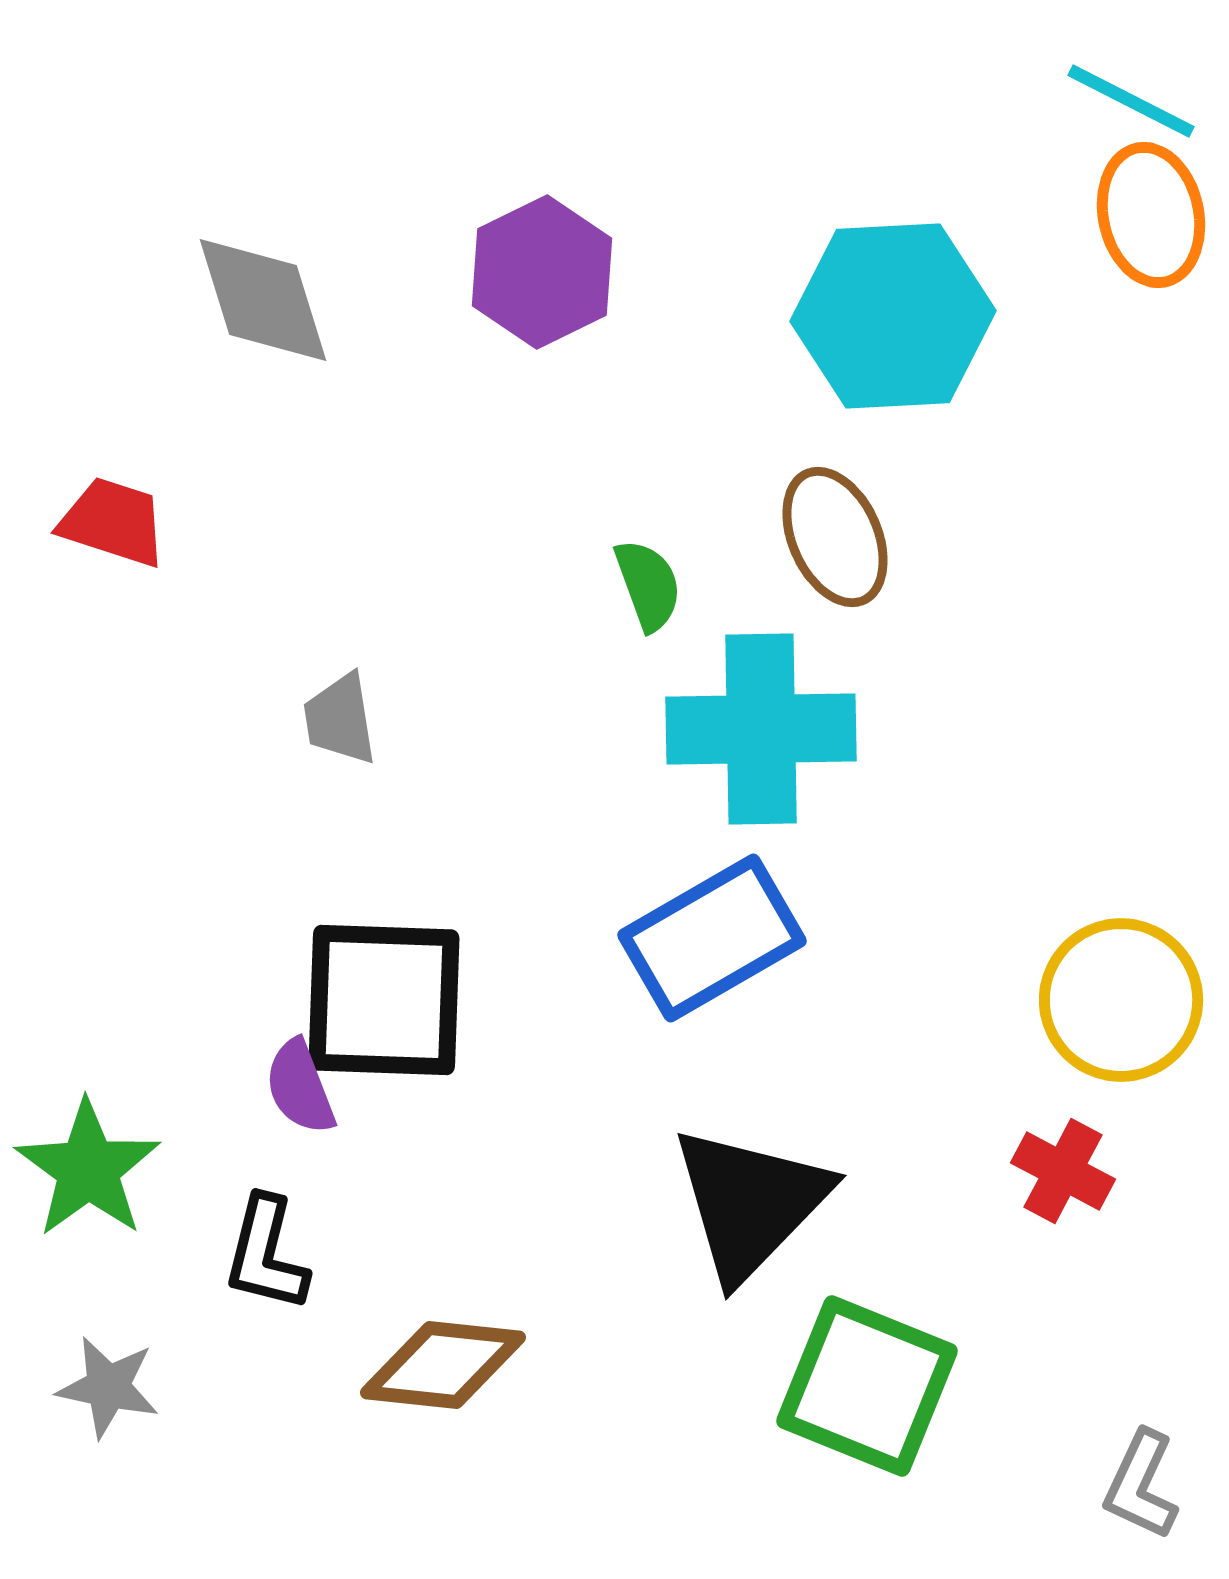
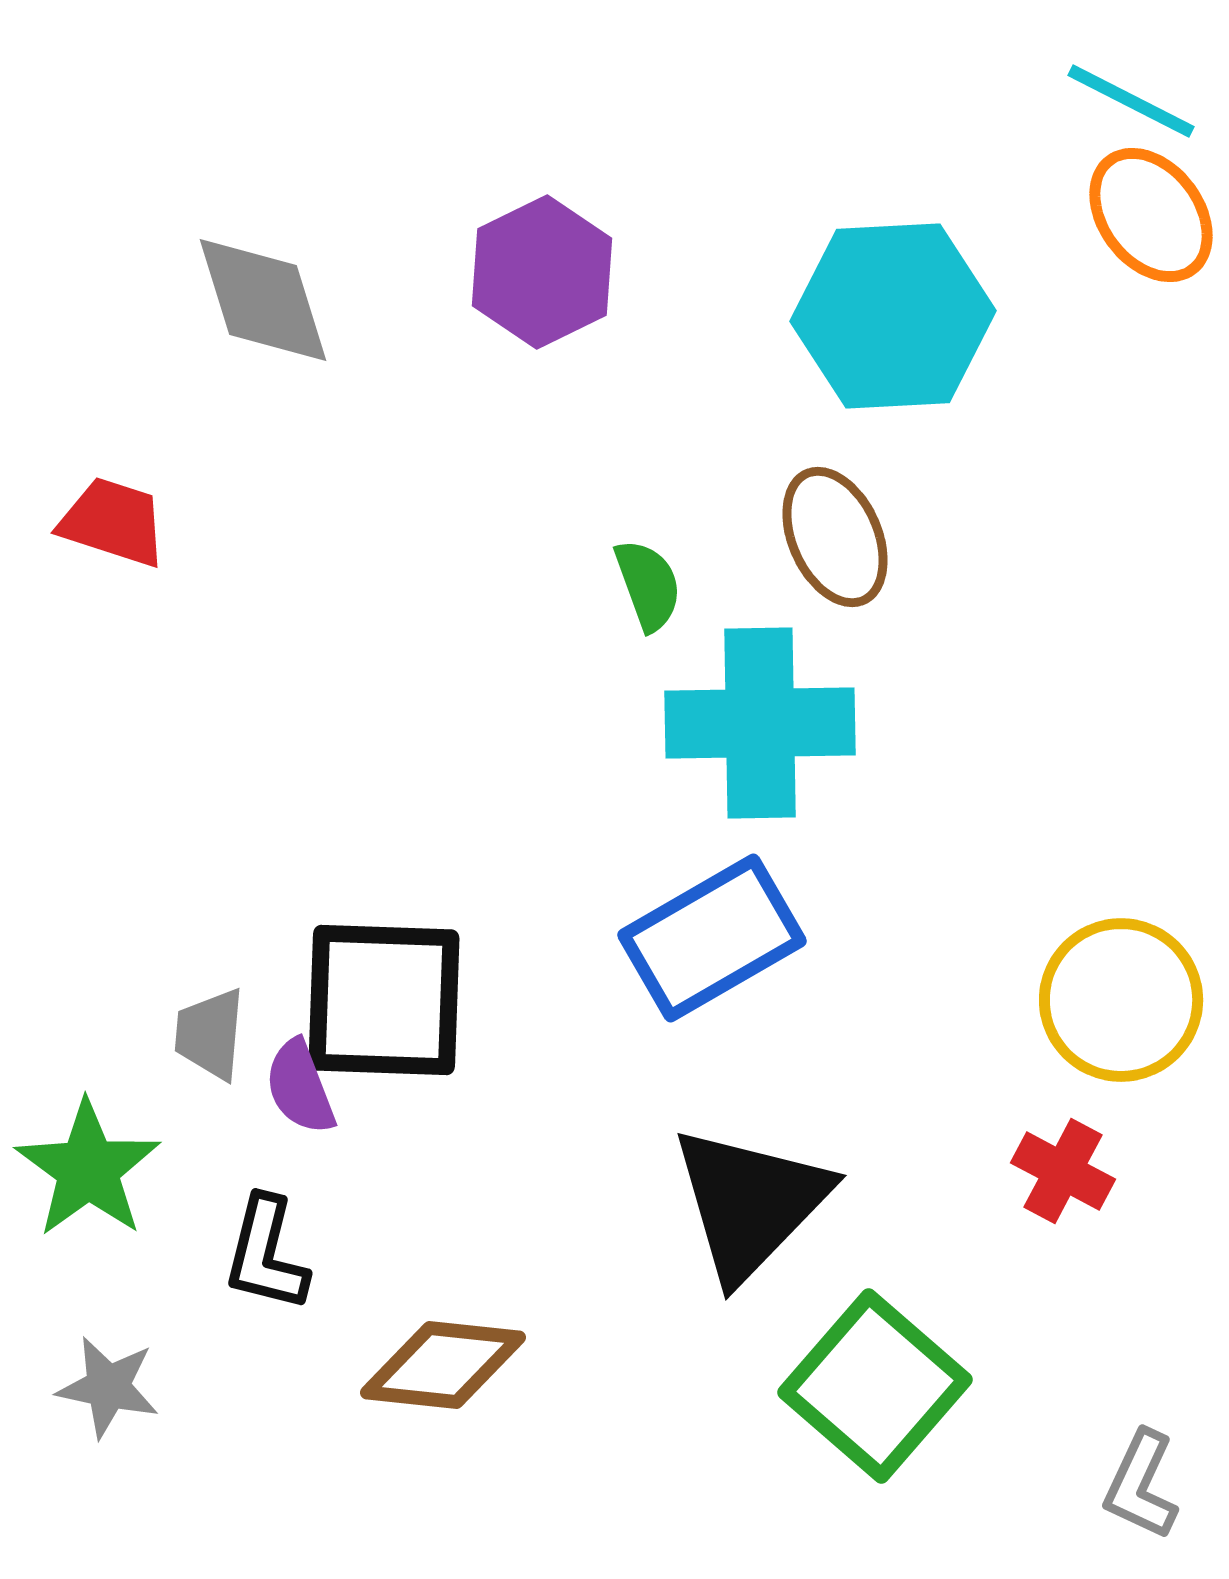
orange ellipse: rotated 25 degrees counterclockwise
gray trapezoid: moved 130 px left, 315 px down; rotated 14 degrees clockwise
cyan cross: moved 1 px left, 6 px up
green square: moved 8 px right; rotated 19 degrees clockwise
